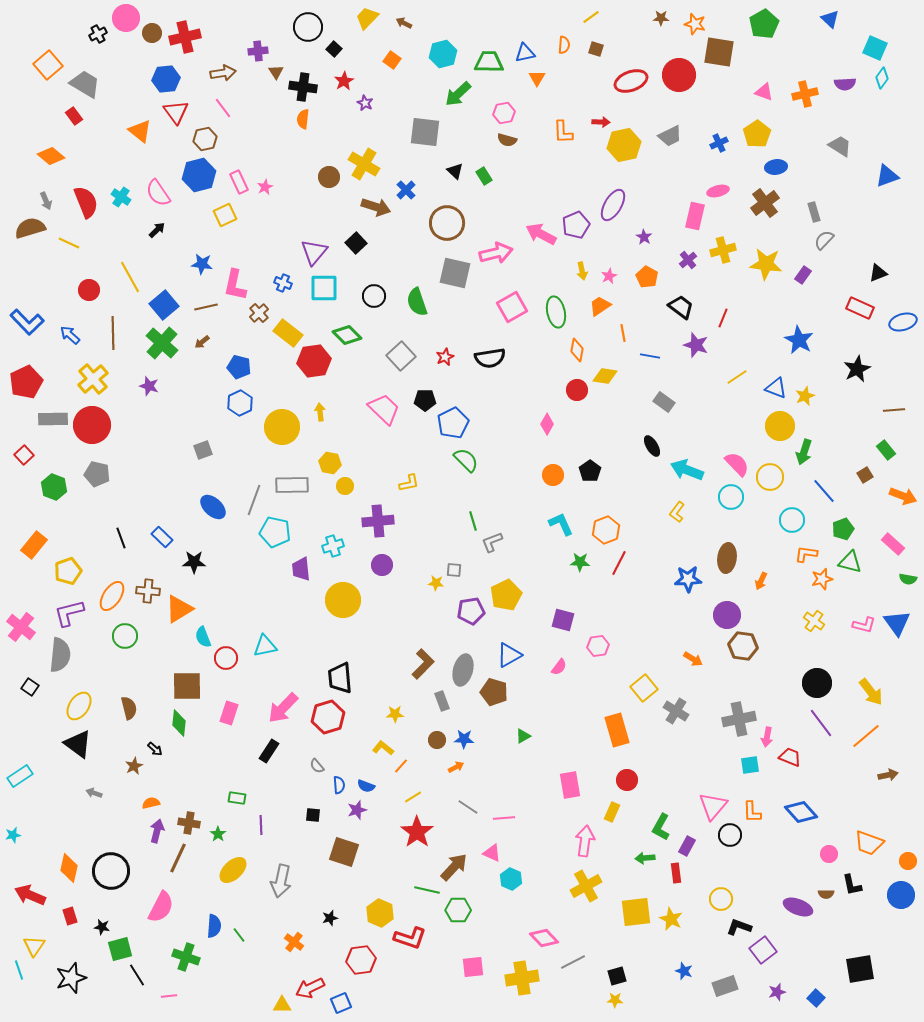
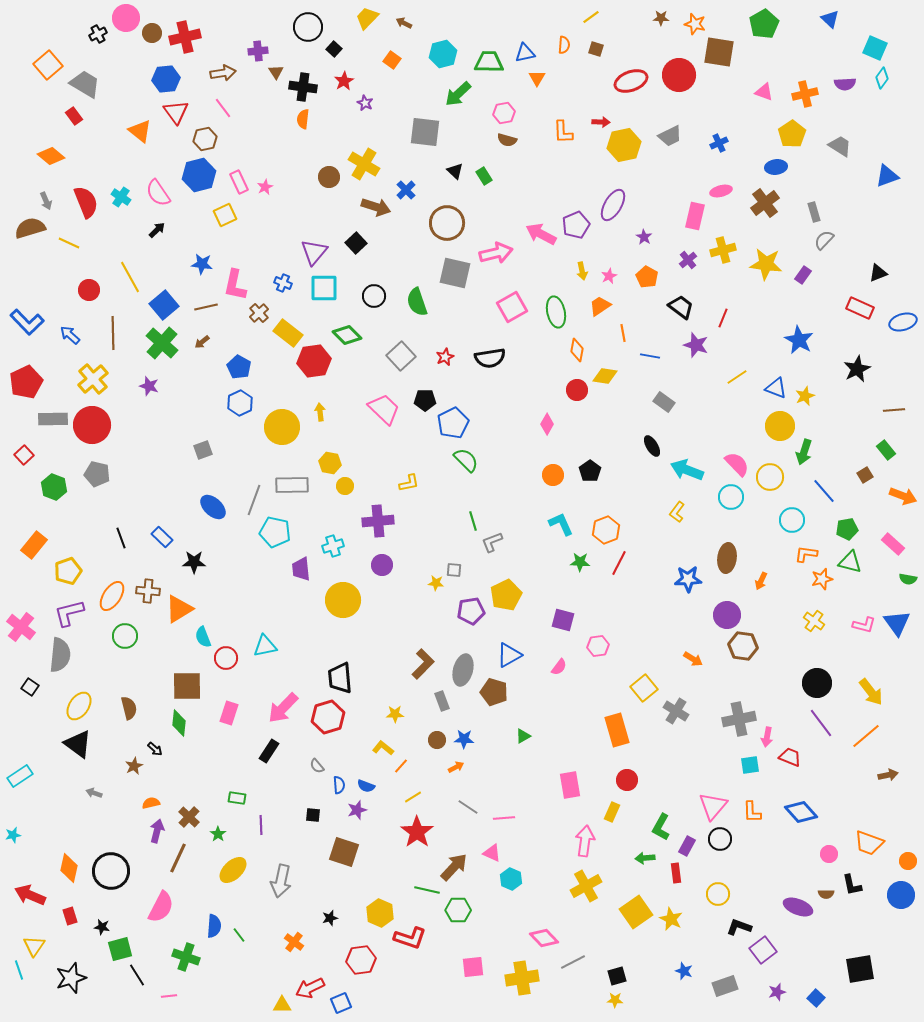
yellow pentagon at (757, 134): moved 35 px right
pink ellipse at (718, 191): moved 3 px right
blue pentagon at (239, 367): rotated 15 degrees clockwise
green pentagon at (843, 529): moved 4 px right; rotated 10 degrees clockwise
brown cross at (189, 823): moved 6 px up; rotated 35 degrees clockwise
black circle at (730, 835): moved 10 px left, 4 px down
yellow circle at (721, 899): moved 3 px left, 5 px up
yellow square at (636, 912): rotated 28 degrees counterclockwise
